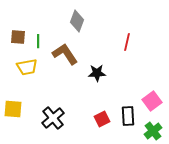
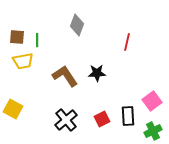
gray diamond: moved 4 px down
brown square: moved 1 px left
green line: moved 1 px left, 1 px up
brown L-shape: moved 22 px down
yellow trapezoid: moved 4 px left, 6 px up
yellow square: rotated 24 degrees clockwise
black cross: moved 13 px right, 2 px down
green cross: rotated 12 degrees clockwise
